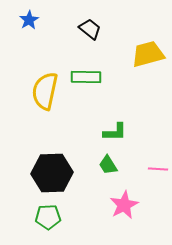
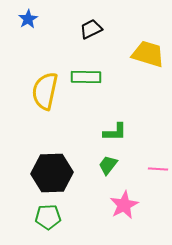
blue star: moved 1 px left, 1 px up
black trapezoid: moved 1 px right; rotated 65 degrees counterclockwise
yellow trapezoid: rotated 32 degrees clockwise
green trapezoid: rotated 70 degrees clockwise
